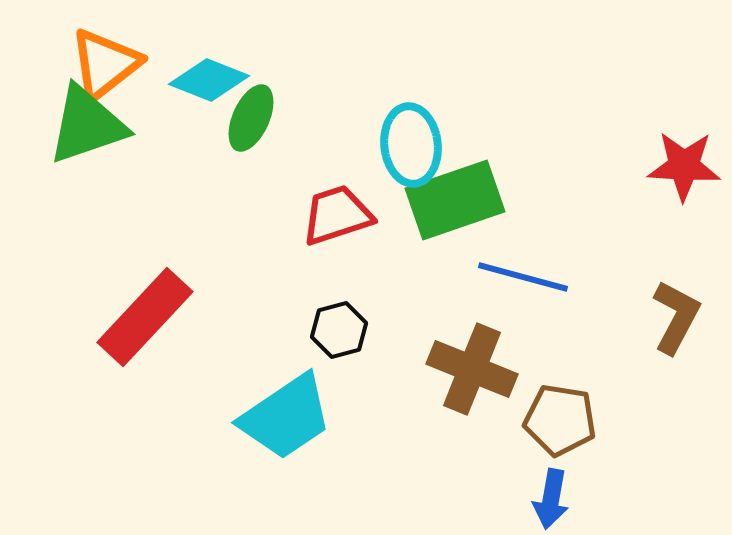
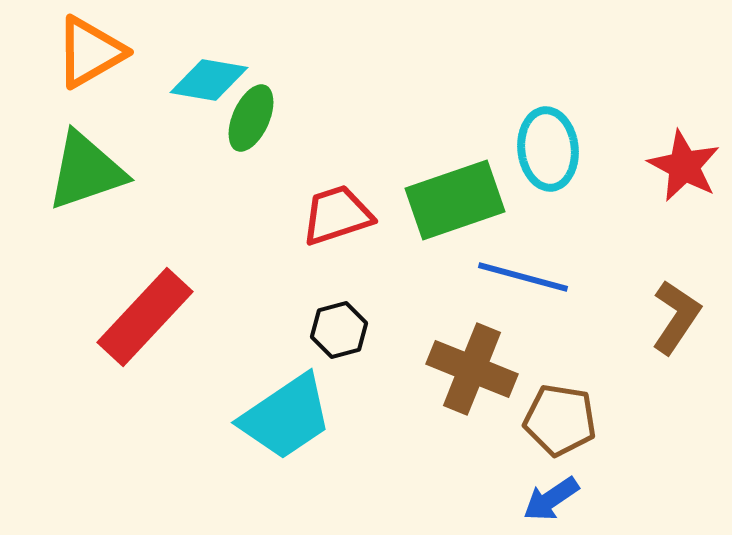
orange triangle: moved 15 px left, 12 px up; rotated 8 degrees clockwise
cyan diamond: rotated 12 degrees counterclockwise
green triangle: moved 1 px left, 46 px down
cyan ellipse: moved 137 px right, 4 px down
red star: rotated 24 degrees clockwise
brown L-shape: rotated 6 degrees clockwise
blue arrow: rotated 46 degrees clockwise
